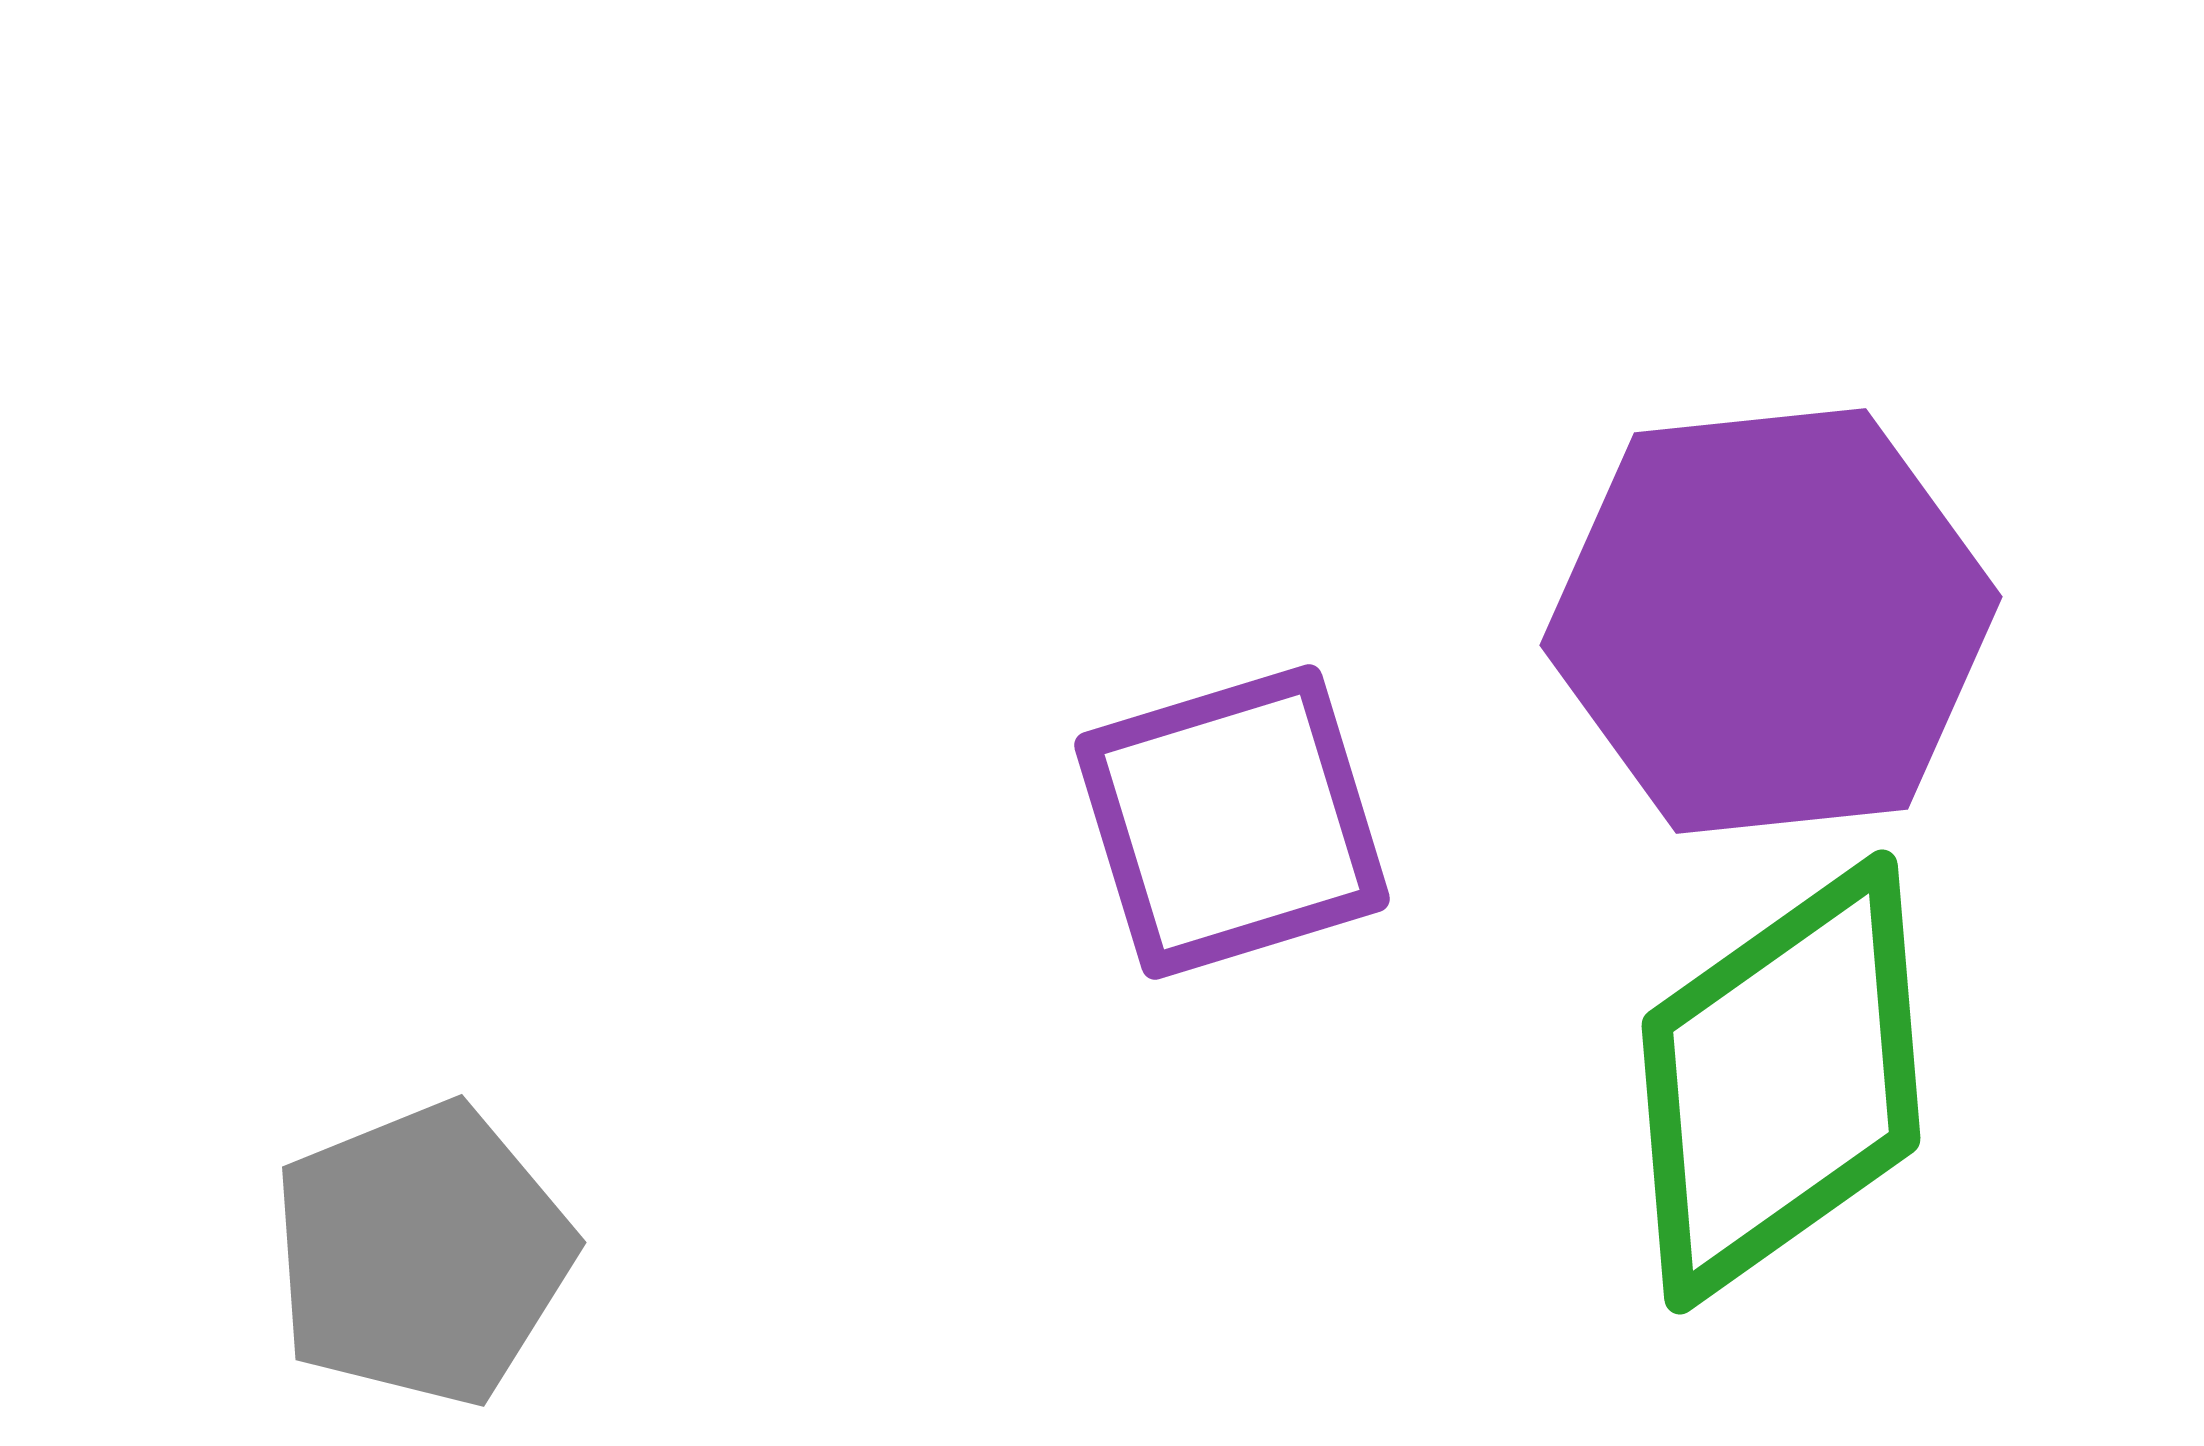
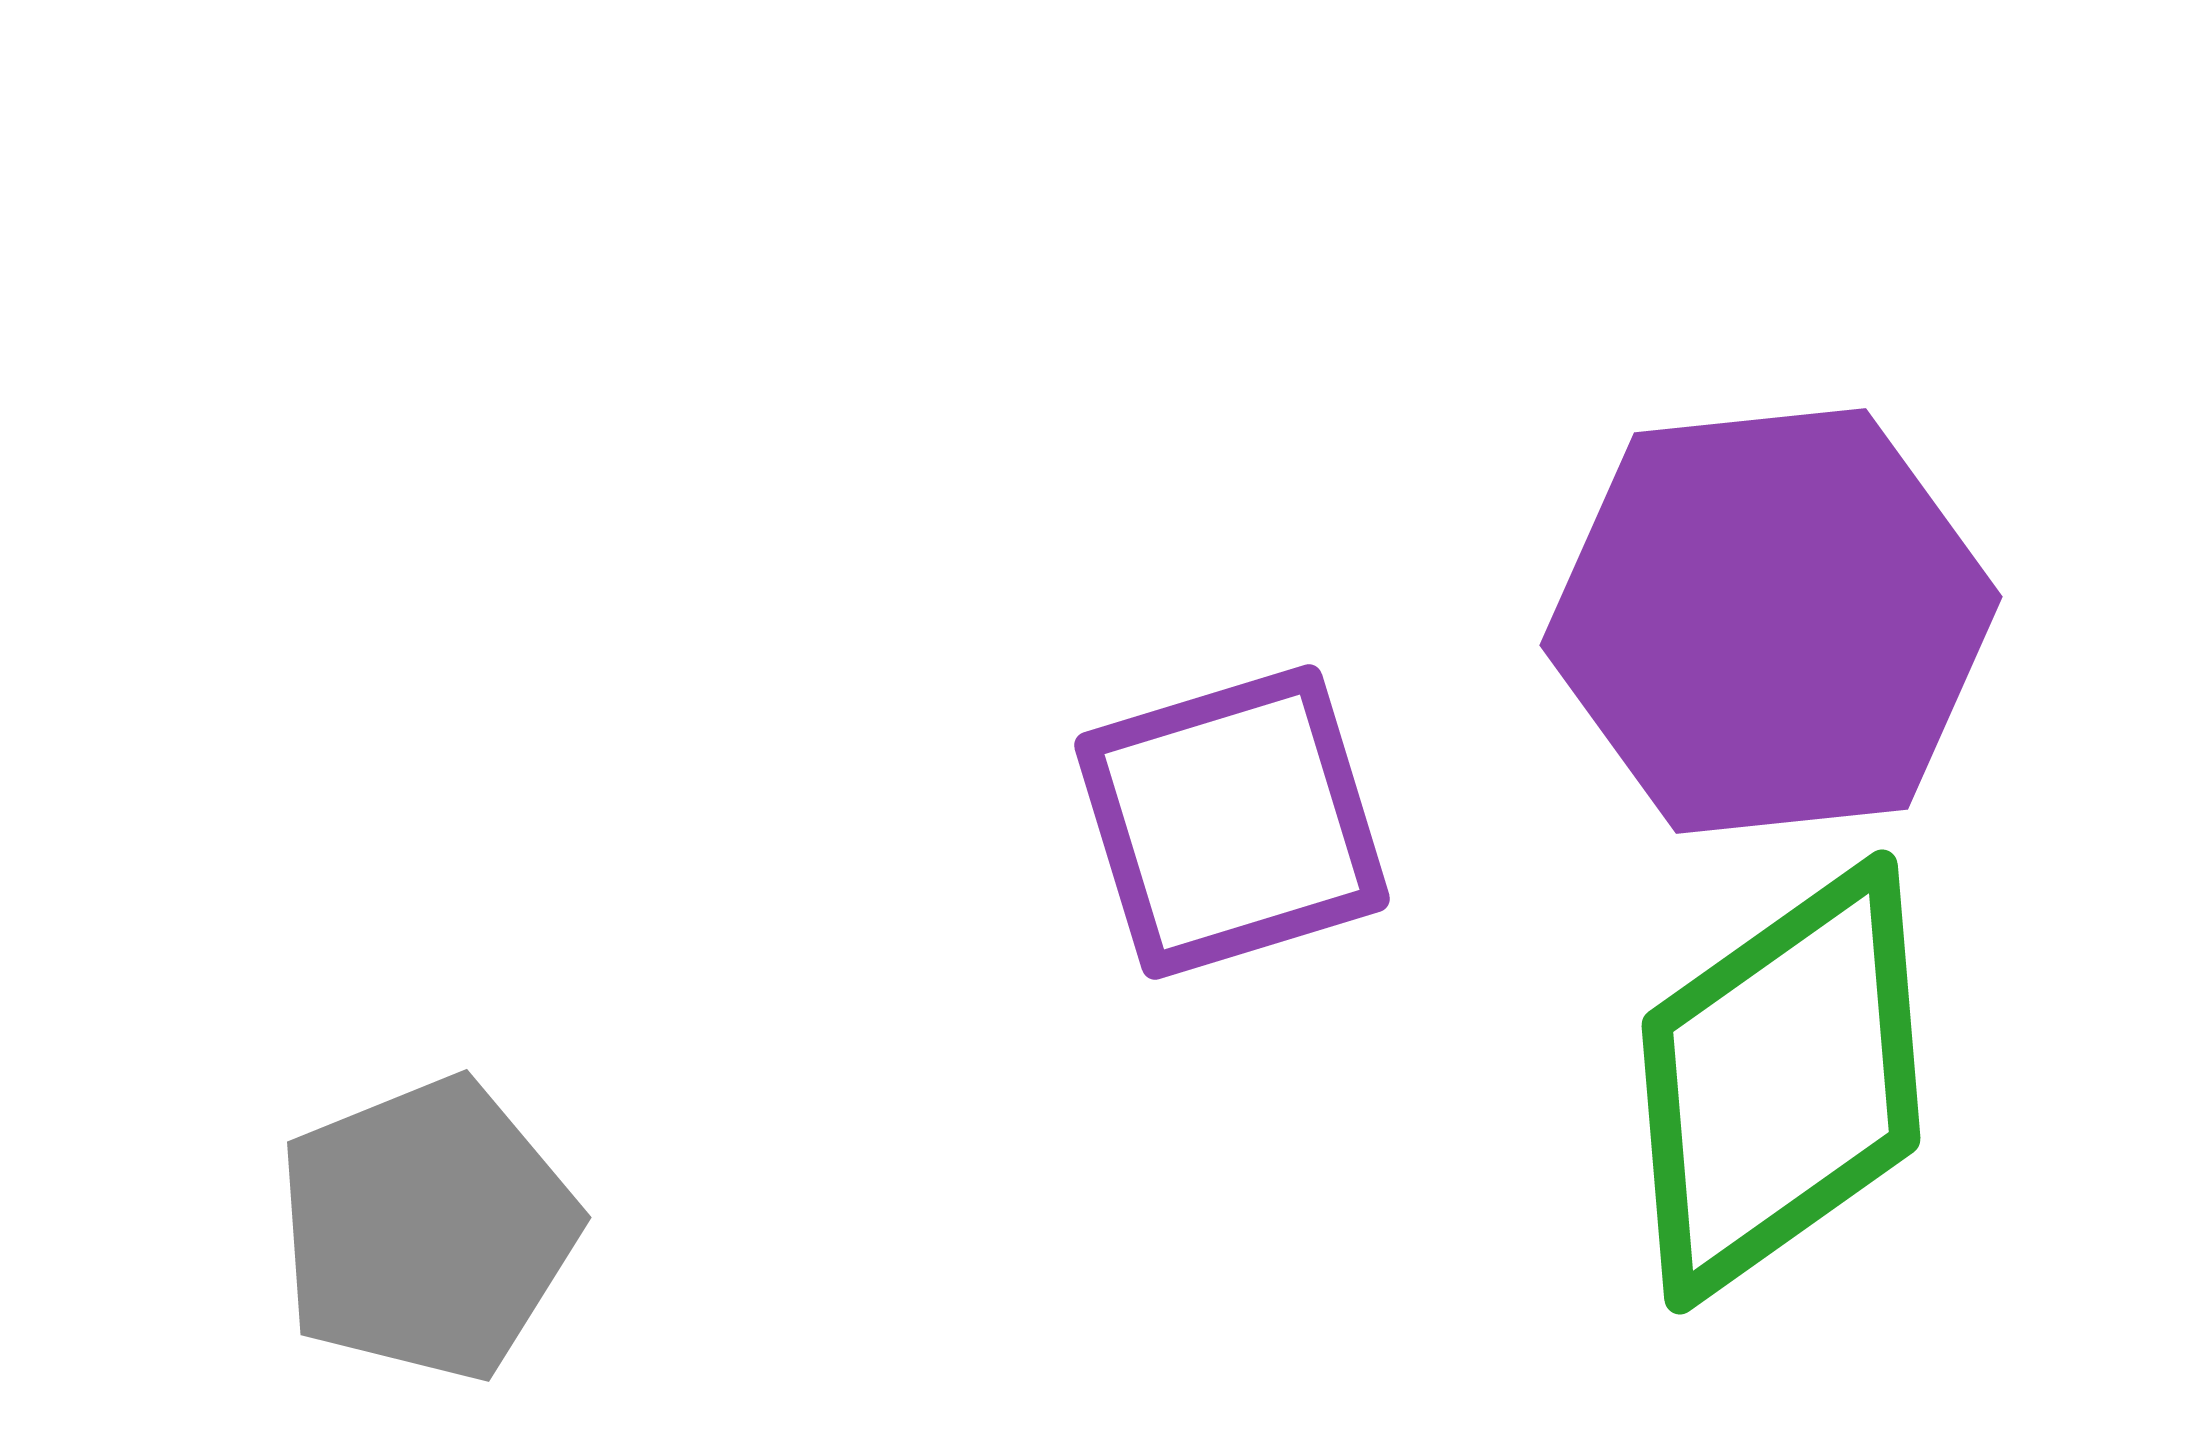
gray pentagon: moved 5 px right, 25 px up
